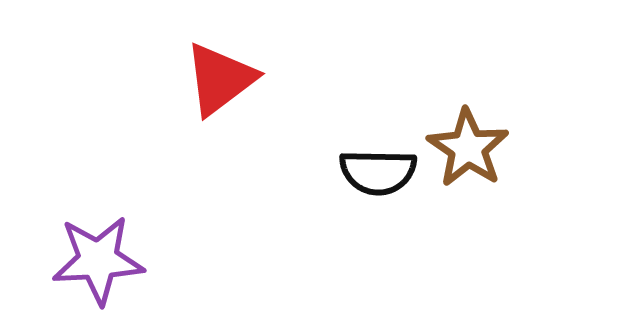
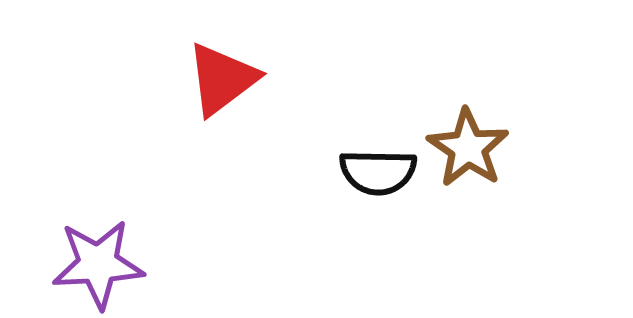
red triangle: moved 2 px right
purple star: moved 4 px down
